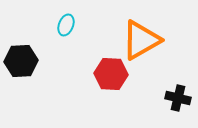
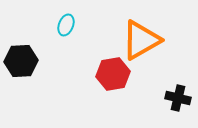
red hexagon: moved 2 px right; rotated 12 degrees counterclockwise
